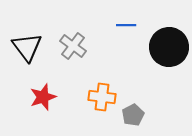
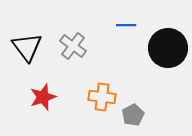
black circle: moved 1 px left, 1 px down
